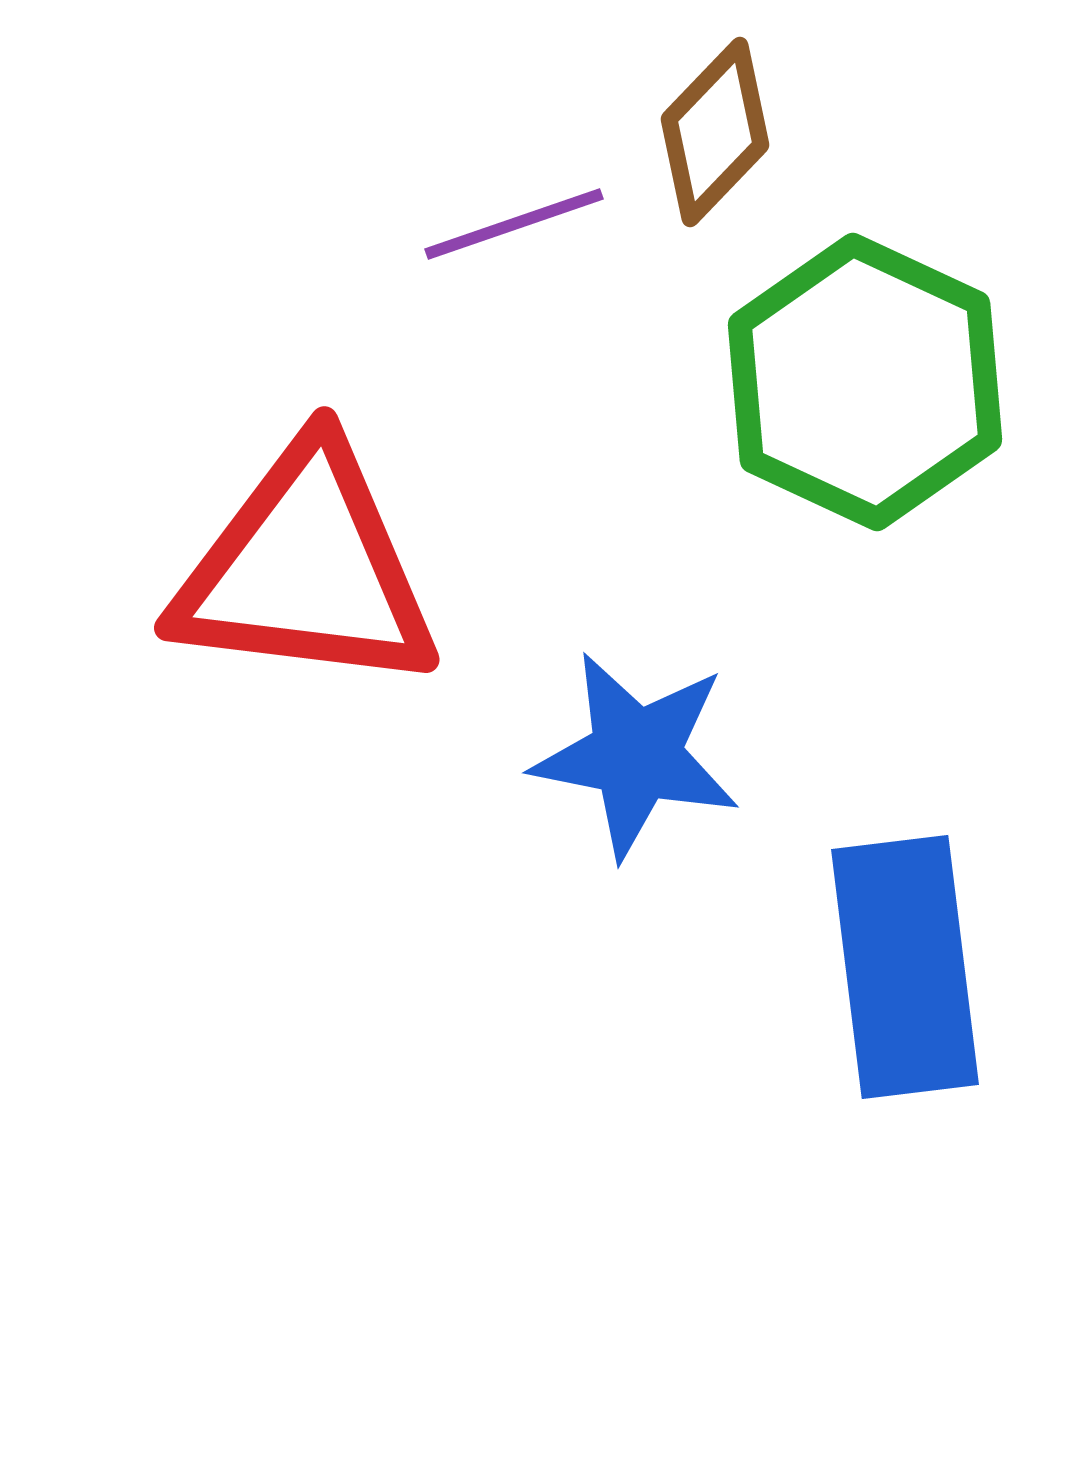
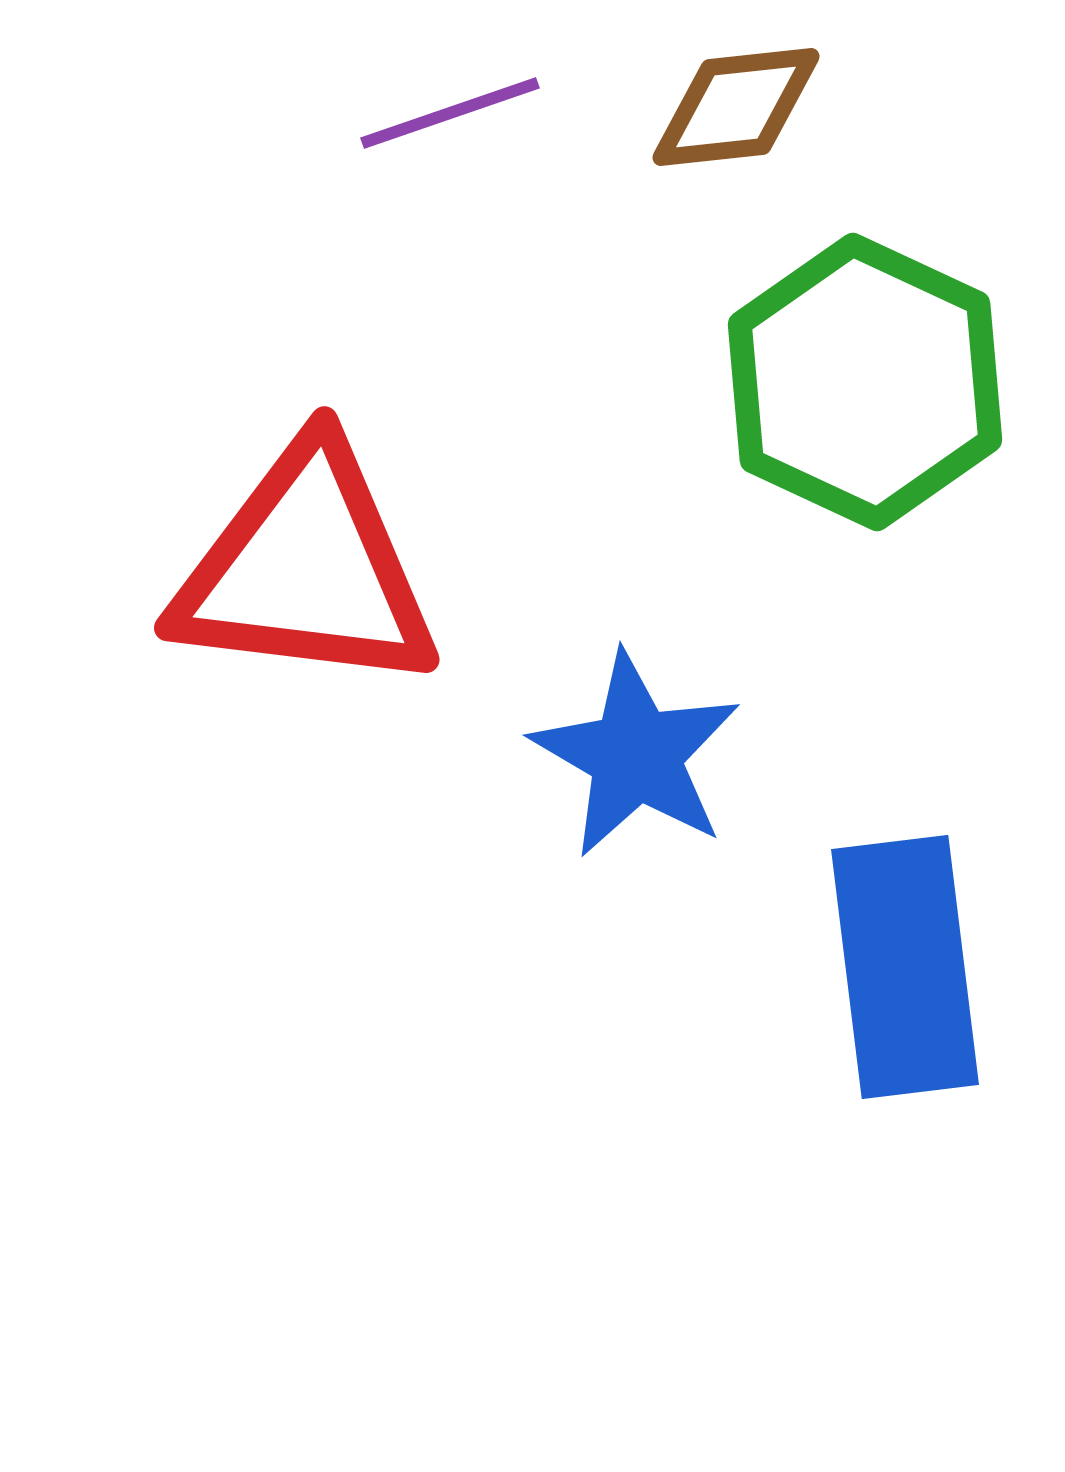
brown diamond: moved 21 px right, 25 px up; rotated 40 degrees clockwise
purple line: moved 64 px left, 111 px up
blue star: rotated 19 degrees clockwise
